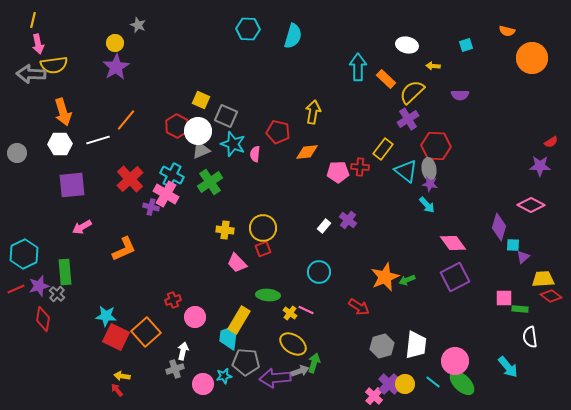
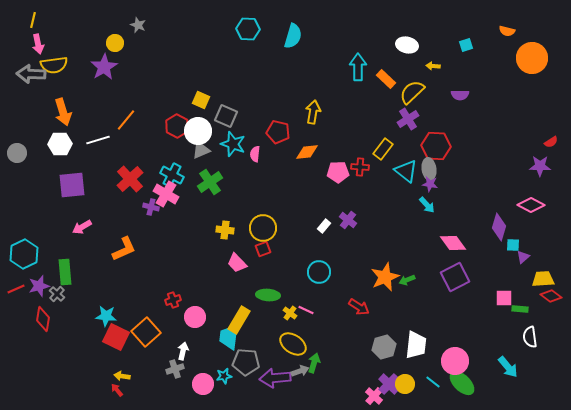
purple star at (116, 67): moved 12 px left
gray hexagon at (382, 346): moved 2 px right, 1 px down
